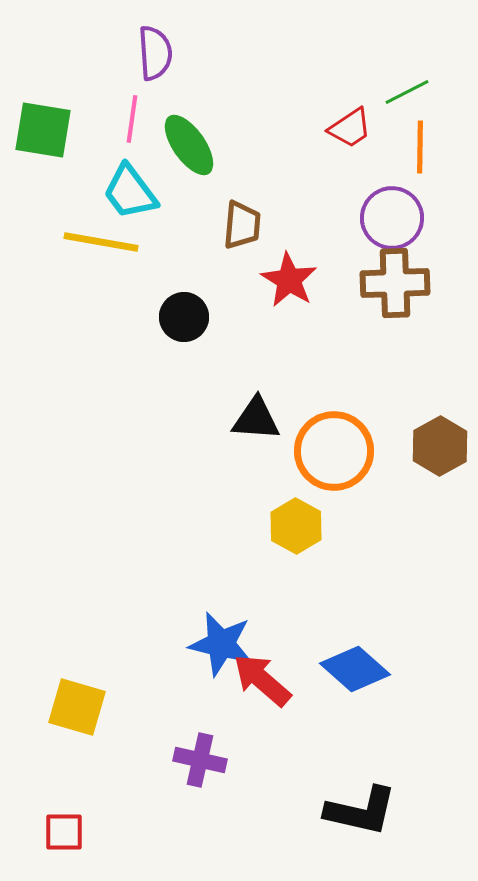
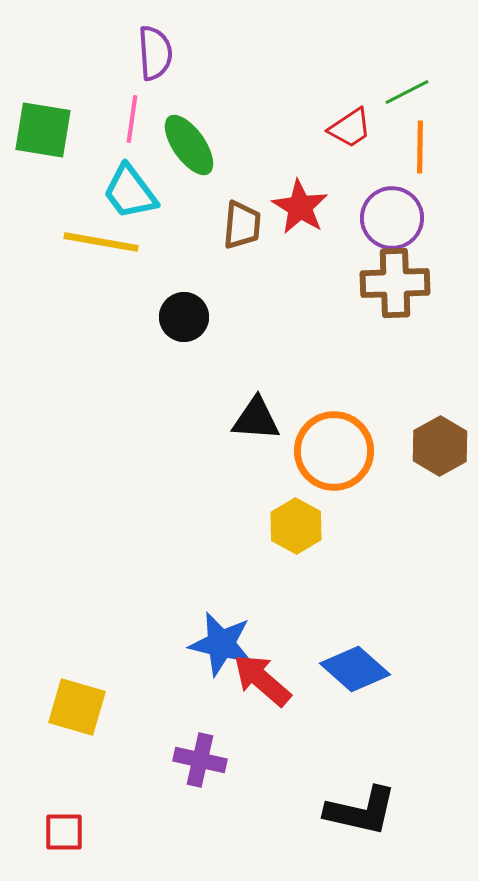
red star: moved 11 px right, 73 px up
